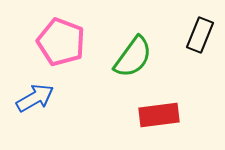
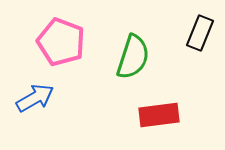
black rectangle: moved 2 px up
green semicircle: rotated 18 degrees counterclockwise
